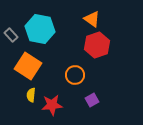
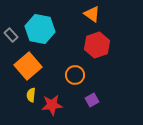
orange triangle: moved 5 px up
orange square: rotated 16 degrees clockwise
